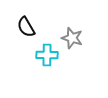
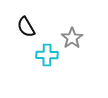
gray star: rotated 20 degrees clockwise
